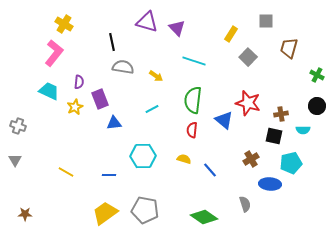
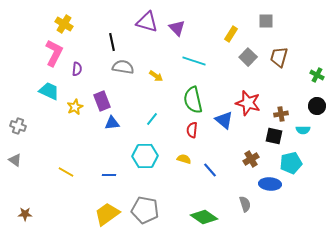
brown trapezoid at (289, 48): moved 10 px left, 9 px down
pink L-shape at (54, 53): rotated 12 degrees counterclockwise
purple semicircle at (79, 82): moved 2 px left, 13 px up
purple rectangle at (100, 99): moved 2 px right, 2 px down
green semicircle at (193, 100): rotated 20 degrees counterclockwise
cyan line at (152, 109): moved 10 px down; rotated 24 degrees counterclockwise
blue triangle at (114, 123): moved 2 px left
cyan hexagon at (143, 156): moved 2 px right
gray triangle at (15, 160): rotated 24 degrees counterclockwise
yellow trapezoid at (105, 213): moved 2 px right, 1 px down
